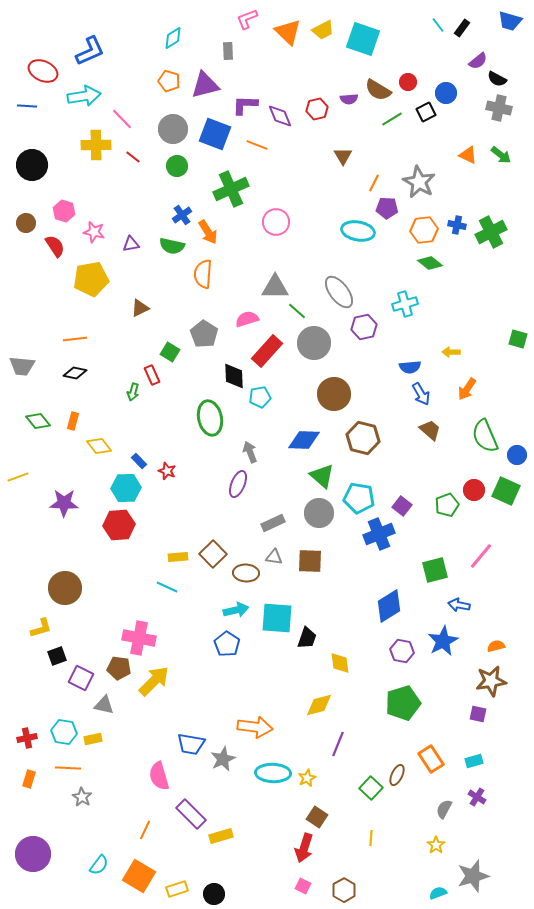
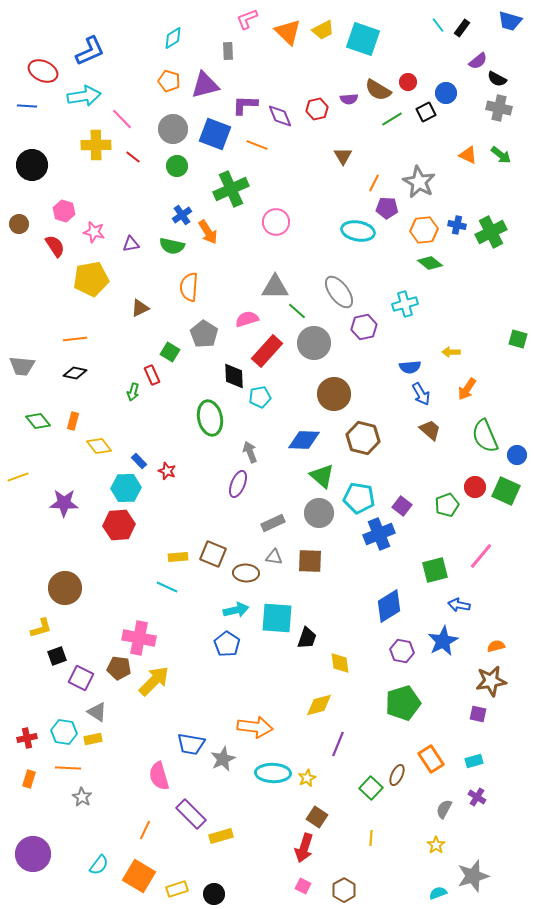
brown circle at (26, 223): moved 7 px left, 1 px down
orange semicircle at (203, 274): moved 14 px left, 13 px down
red circle at (474, 490): moved 1 px right, 3 px up
brown square at (213, 554): rotated 24 degrees counterclockwise
gray triangle at (104, 705): moved 7 px left, 7 px down; rotated 20 degrees clockwise
